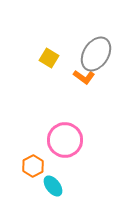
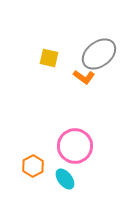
gray ellipse: moved 3 px right; rotated 20 degrees clockwise
yellow square: rotated 18 degrees counterclockwise
pink circle: moved 10 px right, 6 px down
cyan ellipse: moved 12 px right, 7 px up
